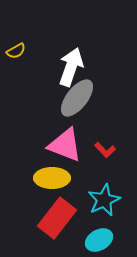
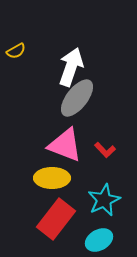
red rectangle: moved 1 px left, 1 px down
